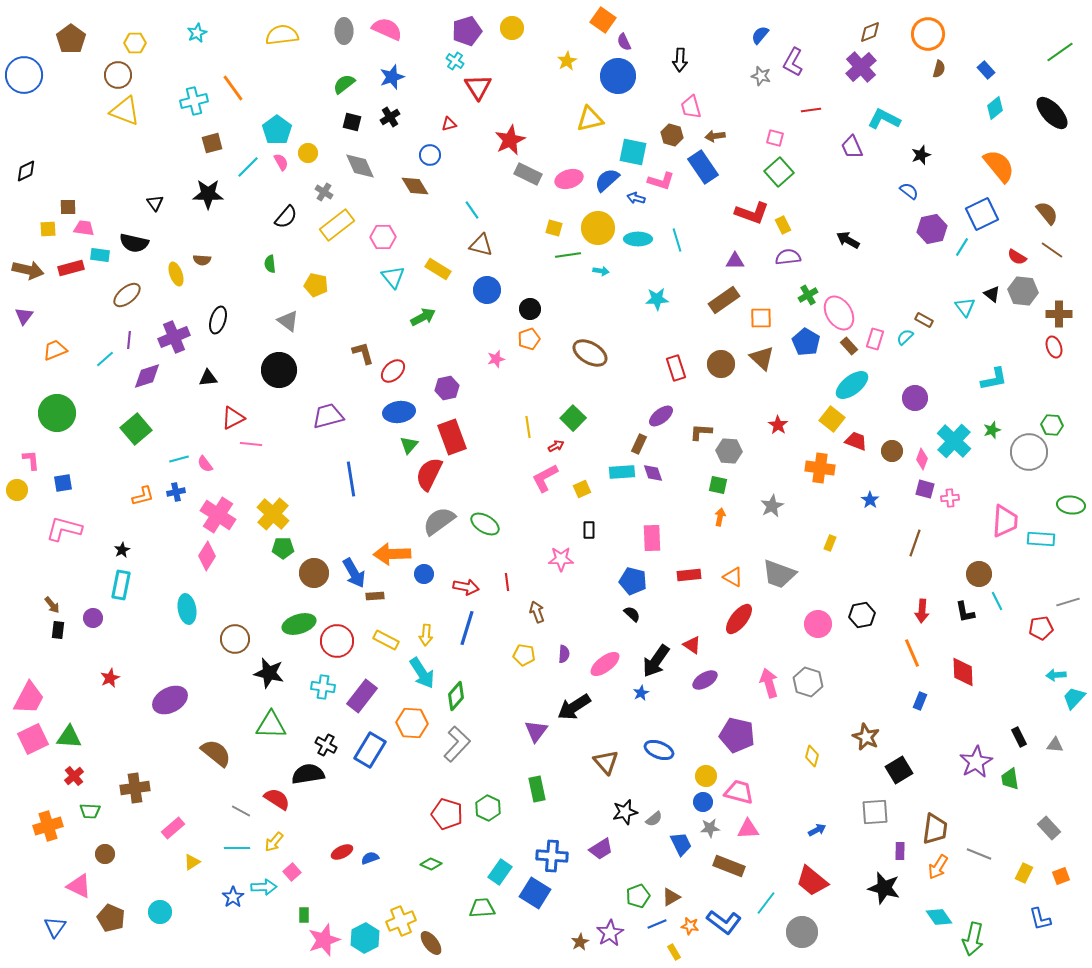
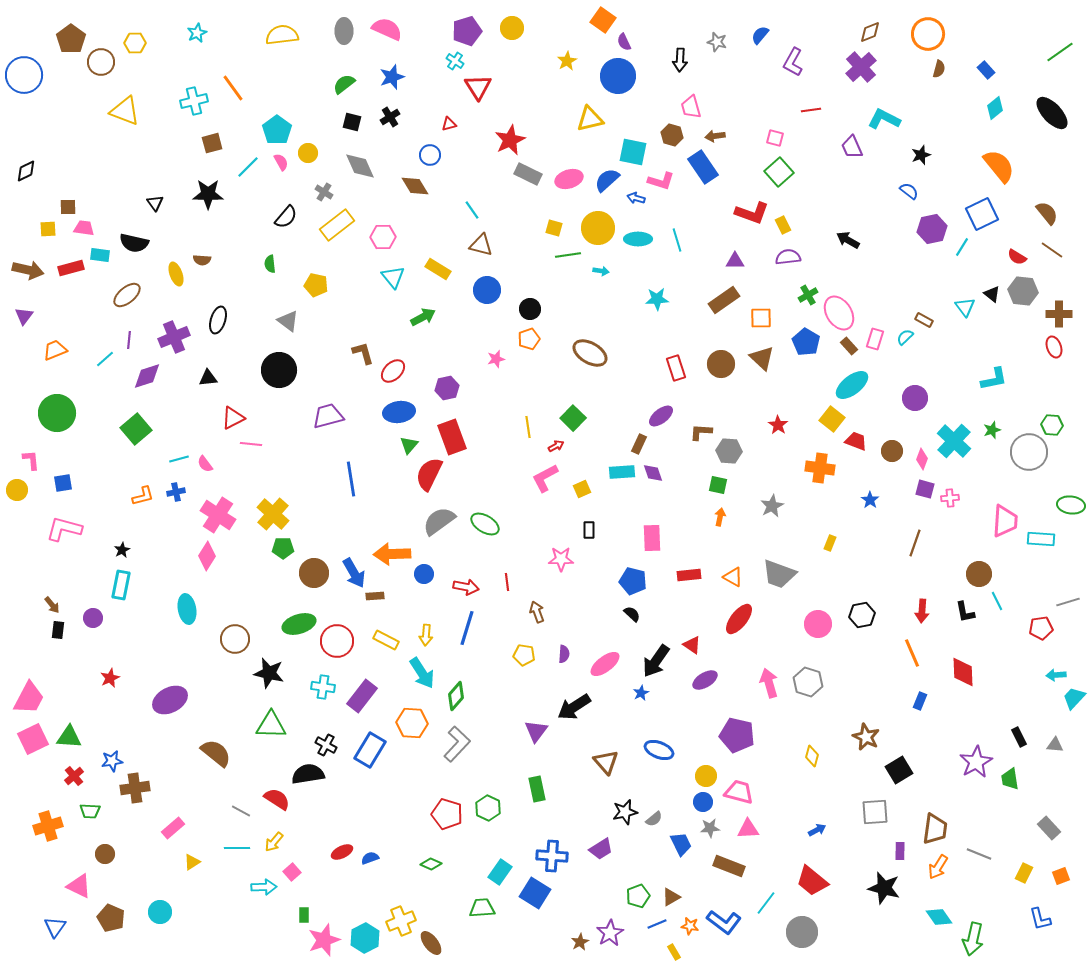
brown circle at (118, 75): moved 17 px left, 13 px up
gray star at (761, 76): moved 44 px left, 34 px up
blue star at (233, 897): moved 121 px left, 136 px up; rotated 25 degrees clockwise
